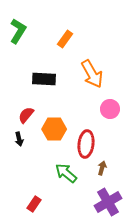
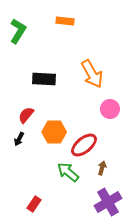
orange rectangle: moved 18 px up; rotated 60 degrees clockwise
orange hexagon: moved 3 px down
black arrow: rotated 40 degrees clockwise
red ellipse: moved 2 px left, 1 px down; rotated 44 degrees clockwise
green arrow: moved 2 px right, 1 px up
